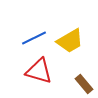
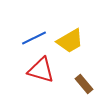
red triangle: moved 2 px right, 1 px up
